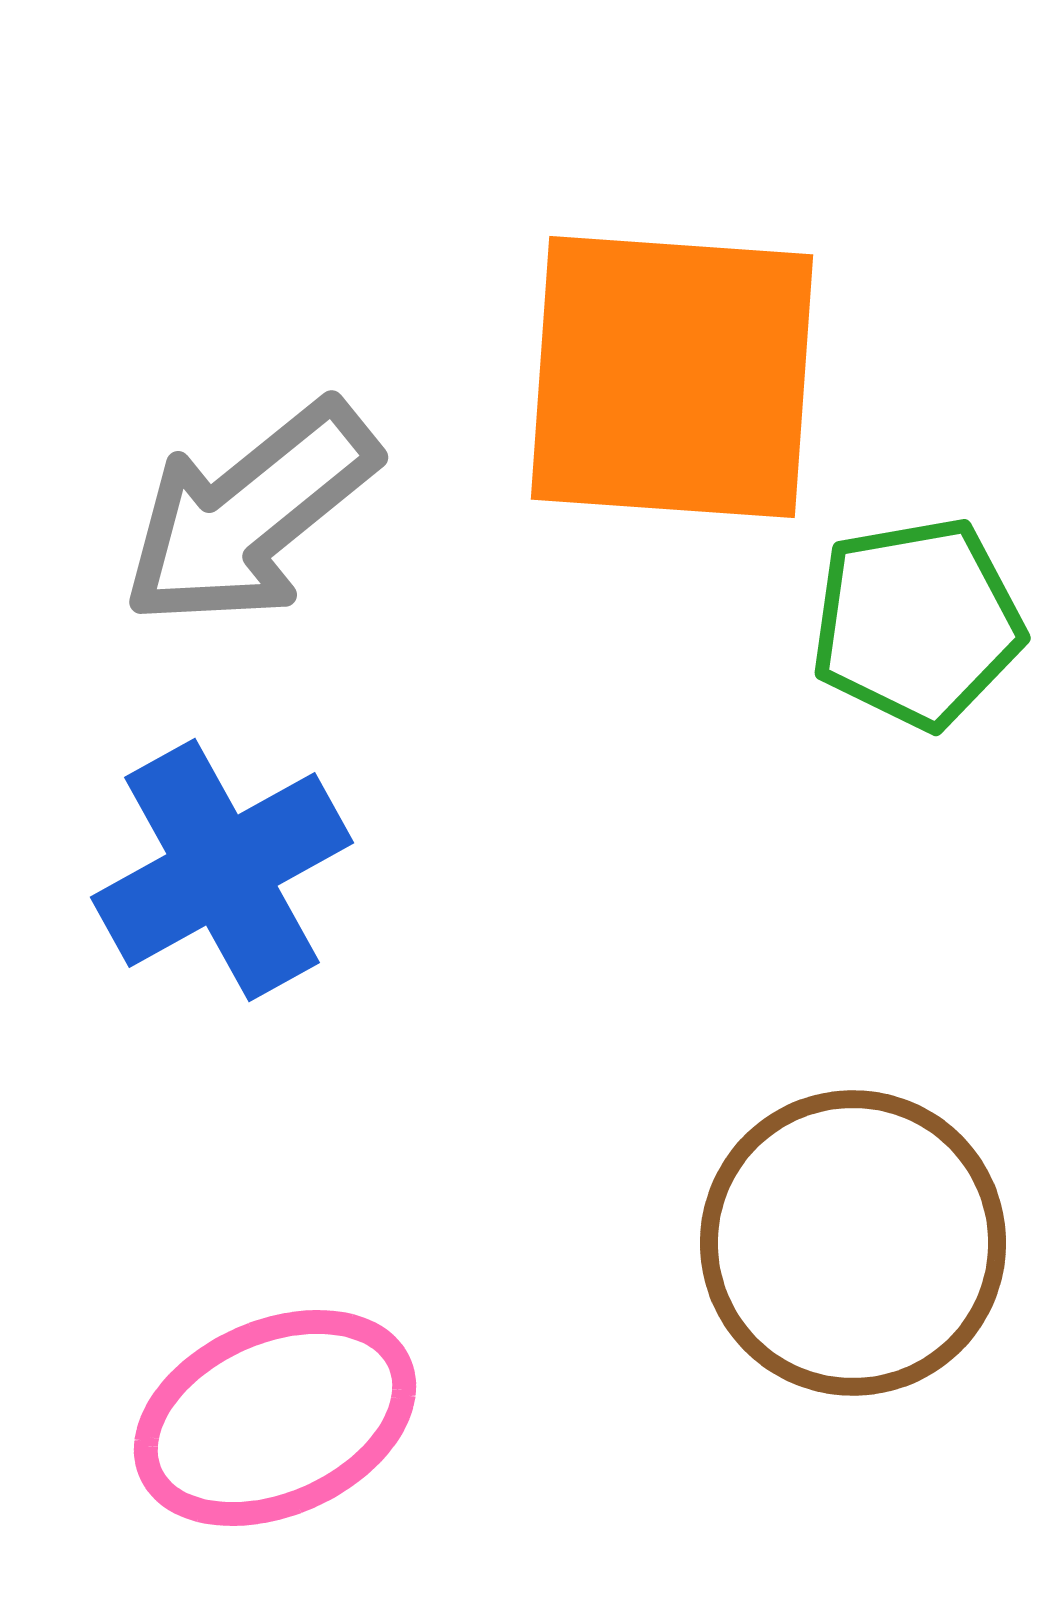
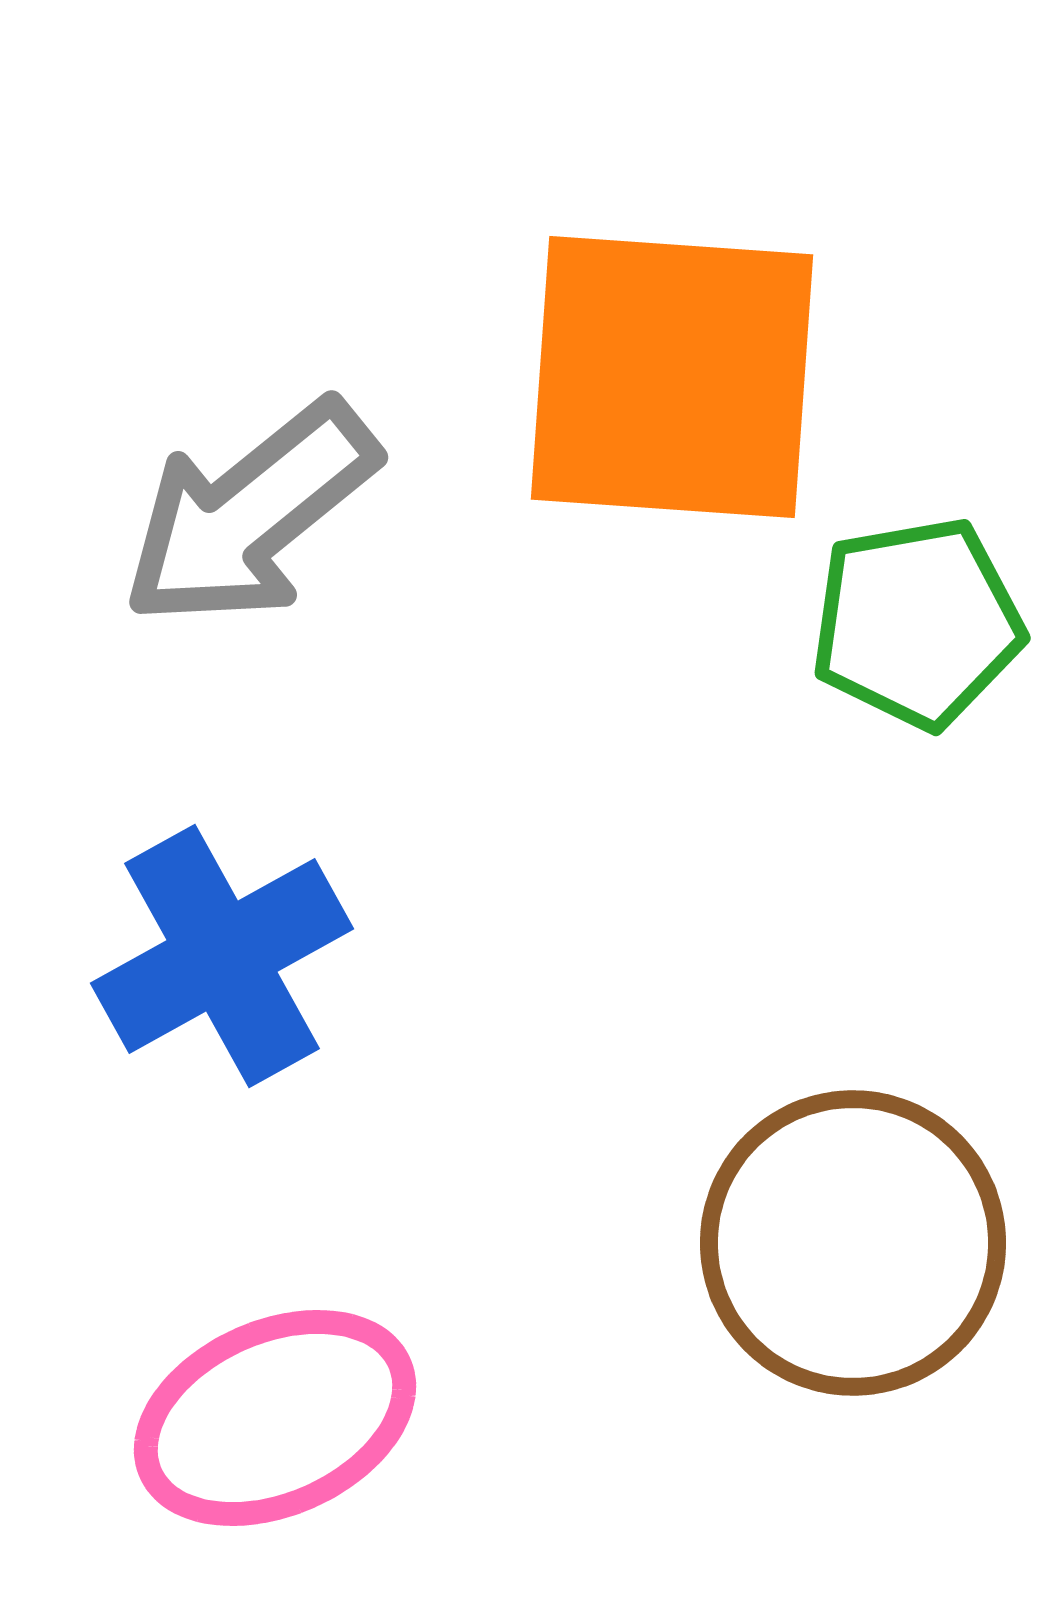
blue cross: moved 86 px down
